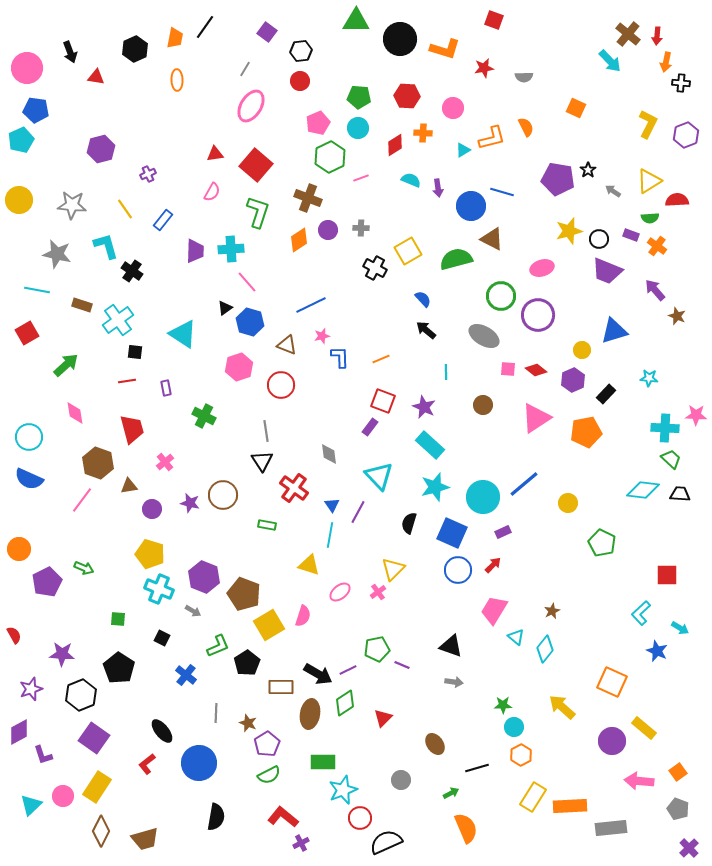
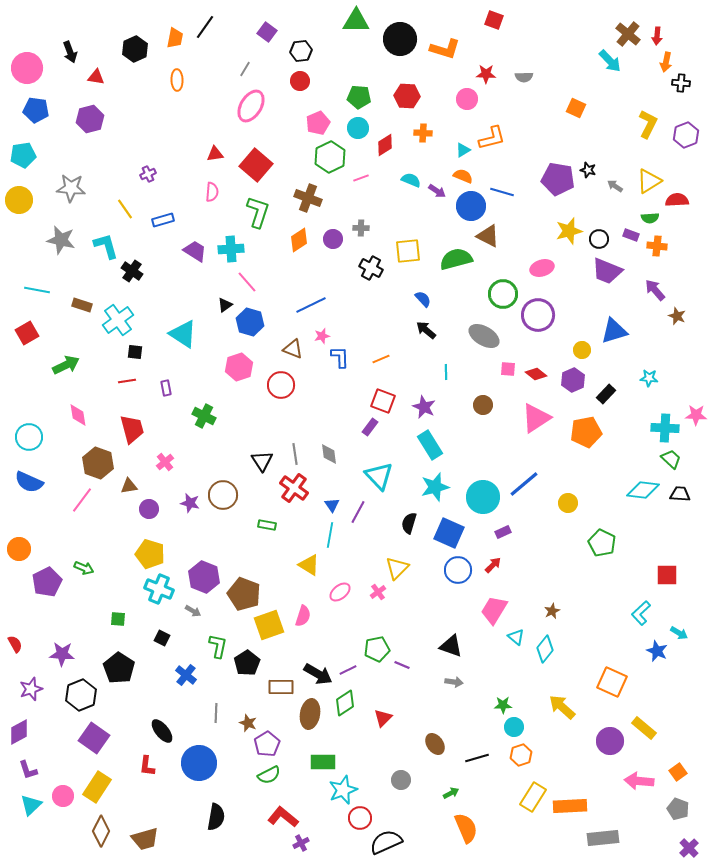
red star at (484, 68): moved 2 px right, 6 px down; rotated 12 degrees clockwise
pink circle at (453, 108): moved 14 px right, 9 px up
orange semicircle at (526, 127): moved 63 px left, 49 px down; rotated 42 degrees counterclockwise
cyan pentagon at (21, 140): moved 2 px right, 15 px down; rotated 15 degrees clockwise
red diamond at (395, 145): moved 10 px left
purple hexagon at (101, 149): moved 11 px left, 30 px up
black star at (588, 170): rotated 21 degrees counterclockwise
purple arrow at (438, 188): moved 1 px left, 3 px down; rotated 48 degrees counterclockwise
gray arrow at (613, 191): moved 2 px right, 5 px up
pink semicircle at (212, 192): rotated 24 degrees counterclockwise
gray star at (72, 205): moved 1 px left, 17 px up
blue rectangle at (163, 220): rotated 35 degrees clockwise
purple circle at (328, 230): moved 5 px right, 9 px down
brown triangle at (492, 239): moved 4 px left, 3 px up
orange cross at (657, 246): rotated 30 degrees counterclockwise
purple trapezoid at (195, 251): rotated 60 degrees counterclockwise
yellow square at (408, 251): rotated 24 degrees clockwise
gray star at (57, 254): moved 4 px right, 14 px up
black cross at (375, 268): moved 4 px left
green circle at (501, 296): moved 2 px right, 2 px up
black triangle at (225, 308): moved 3 px up
brown triangle at (287, 345): moved 6 px right, 4 px down
green arrow at (66, 365): rotated 16 degrees clockwise
red diamond at (536, 370): moved 4 px down
pink diamond at (75, 413): moved 3 px right, 2 px down
gray line at (266, 431): moved 29 px right, 23 px down
cyan rectangle at (430, 445): rotated 16 degrees clockwise
blue semicircle at (29, 479): moved 3 px down
purple circle at (152, 509): moved 3 px left
blue square at (452, 533): moved 3 px left
yellow triangle at (309, 565): rotated 15 degrees clockwise
yellow triangle at (393, 569): moved 4 px right, 1 px up
yellow square at (269, 625): rotated 12 degrees clockwise
cyan arrow at (680, 628): moved 1 px left, 5 px down
red semicircle at (14, 635): moved 1 px right, 9 px down
green L-shape at (218, 646): rotated 55 degrees counterclockwise
purple circle at (612, 741): moved 2 px left
purple L-shape at (43, 755): moved 15 px left, 15 px down
orange hexagon at (521, 755): rotated 10 degrees clockwise
red L-shape at (147, 764): moved 2 px down; rotated 45 degrees counterclockwise
black line at (477, 768): moved 10 px up
gray rectangle at (611, 828): moved 8 px left, 10 px down
